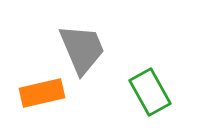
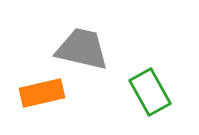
gray trapezoid: rotated 54 degrees counterclockwise
